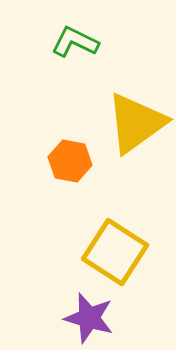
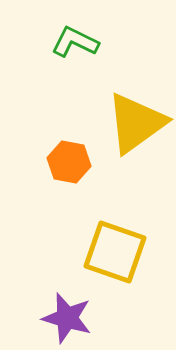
orange hexagon: moved 1 px left, 1 px down
yellow square: rotated 14 degrees counterclockwise
purple star: moved 22 px left
